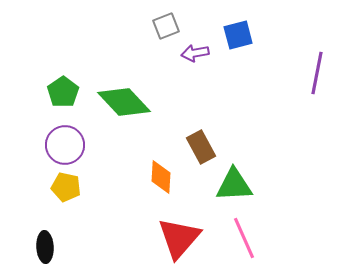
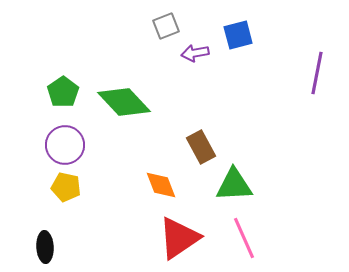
orange diamond: moved 8 px down; rotated 24 degrees counterclockwise
red triangle: rotated 15 degrees clockwise
